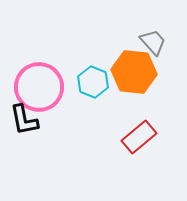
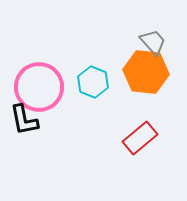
orange hexagon: moved 12 px right
red rectangle: moved 1 px right, 1 px down
